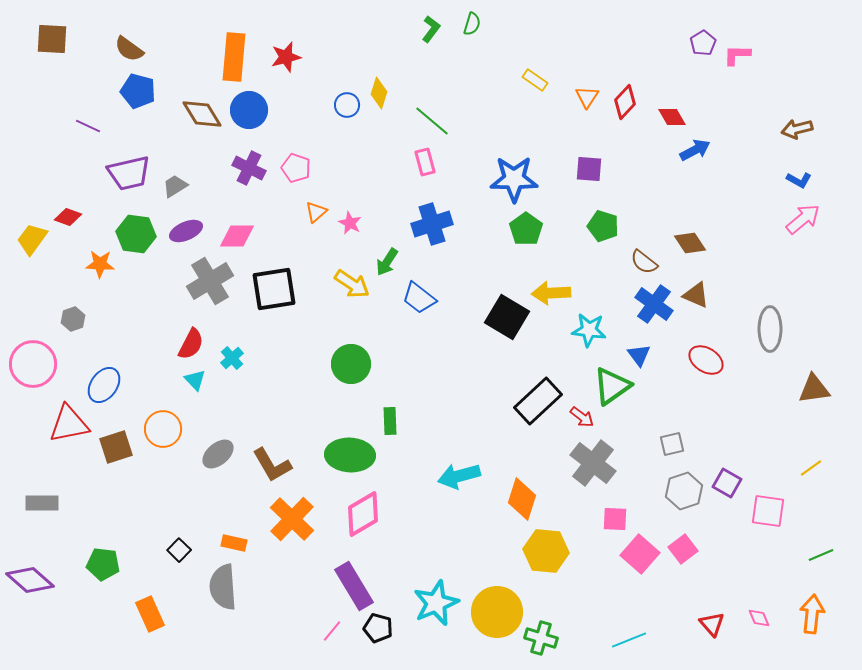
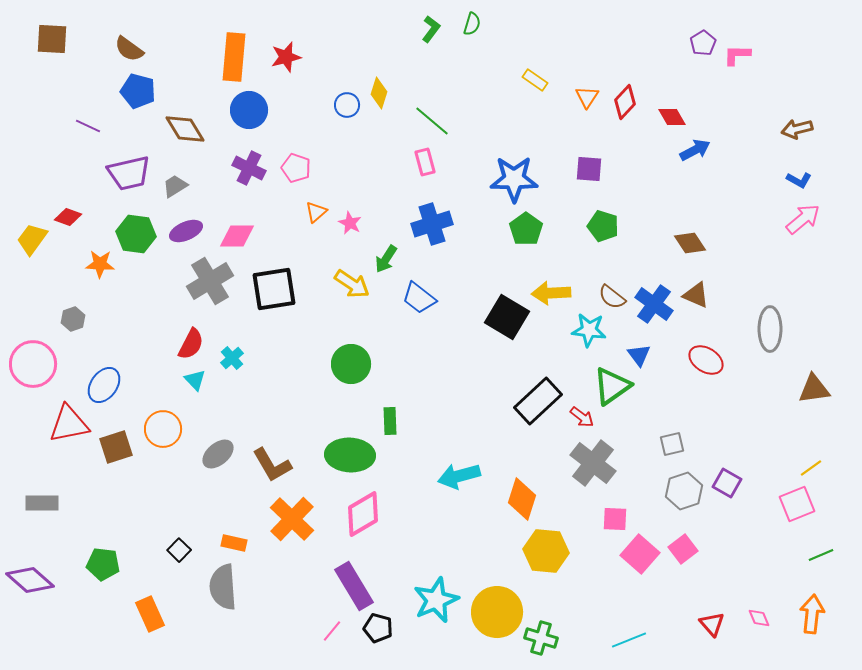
brown diamond at (202, 114): moved 17 px left, 15 px down
green arrow at (387, 262): moved 1 px left, 3 px up
brown semicircle at (644, 262): moved 32 px left, 35 px down
pink square at (768, 511): moved 29 px right, 7 px up; rotated 30 degrees counterclockwise
cyan star at (436, 603): moved 3 px up
